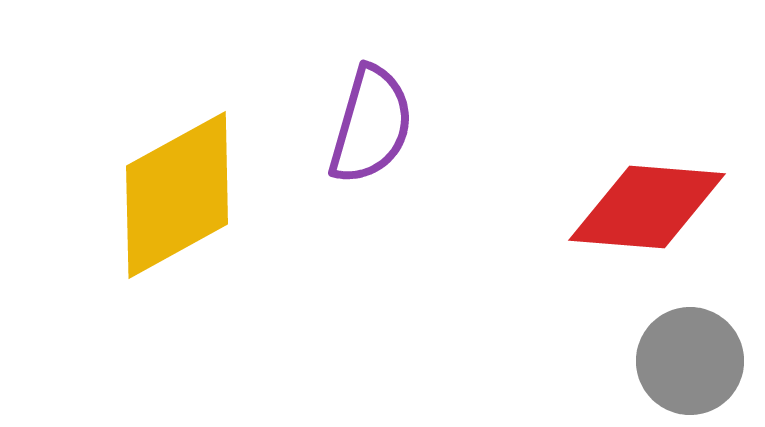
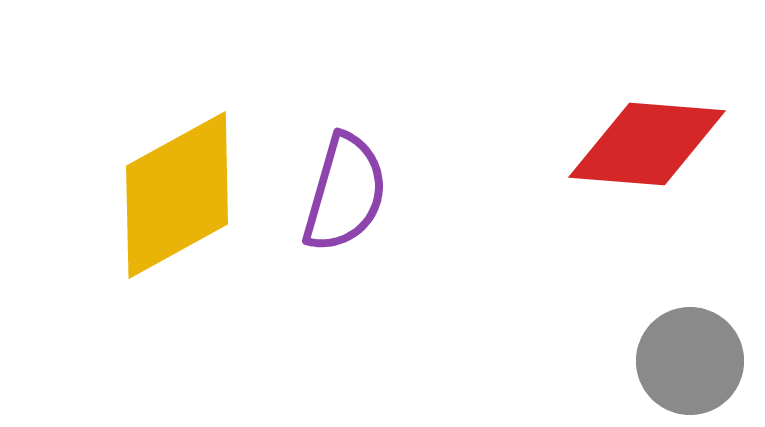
purple semicircle: moved 26 px left, 68 px down
red diamond: moved 63 px up
